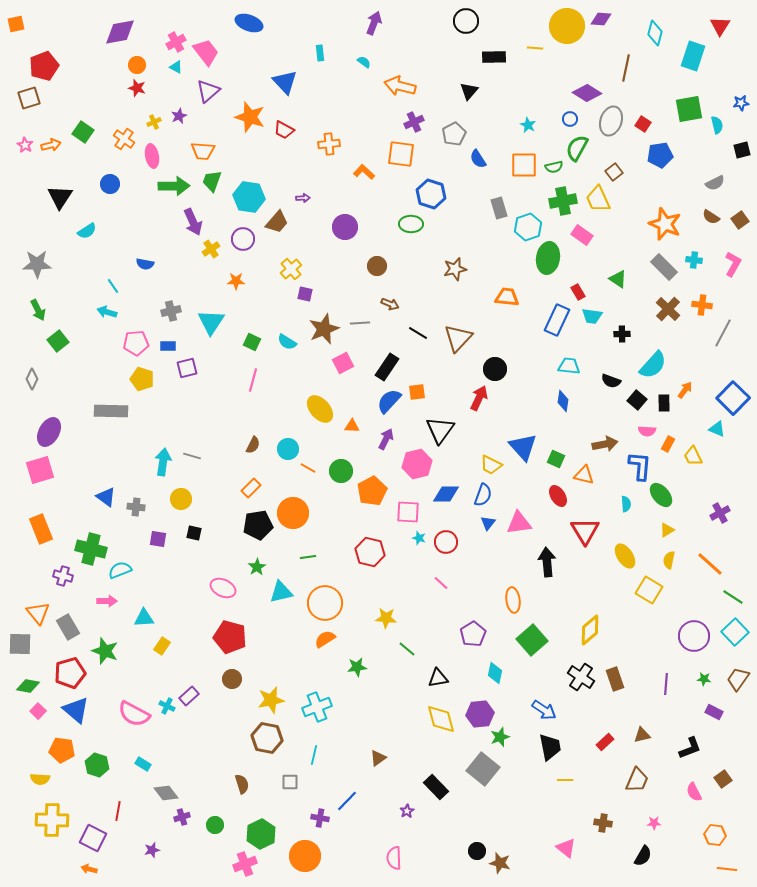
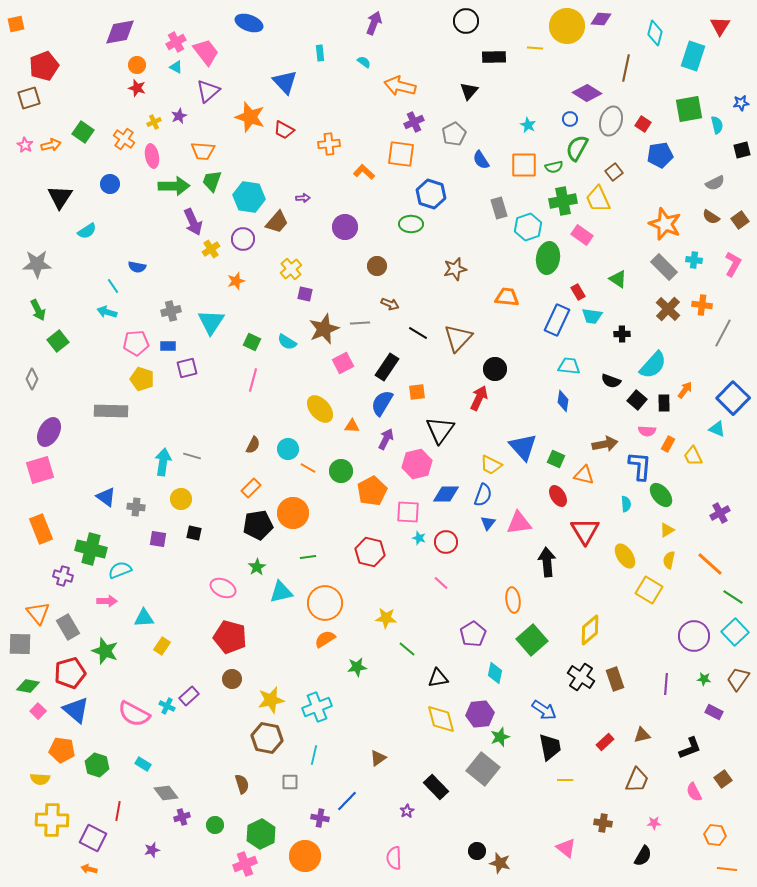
blue semicircle at (478, 159): moved 3 px right, 1 px down
blue semicircle at (145, 264): moved 8 px left, 3 px down
orange star at (236, 281): rotated 18 degrees counterclockwise
blue semicircle at (389, 401): moved 7 px left, 2 px down; rotated 12 degrees counterclockwise
